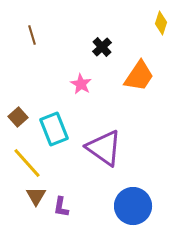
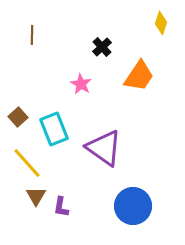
brown line: rotated 18 degrees clockwise
